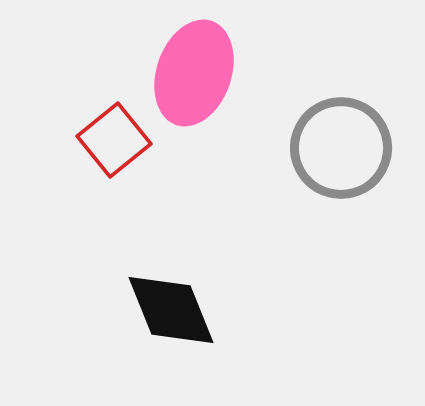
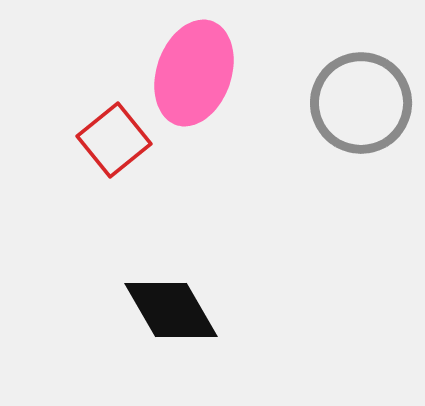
gray circle: moved 20 px right, 45 px up
black diamond: rotated 8 degrees counterclockwise
